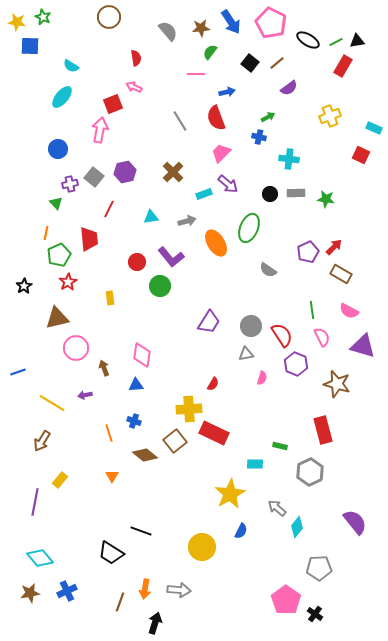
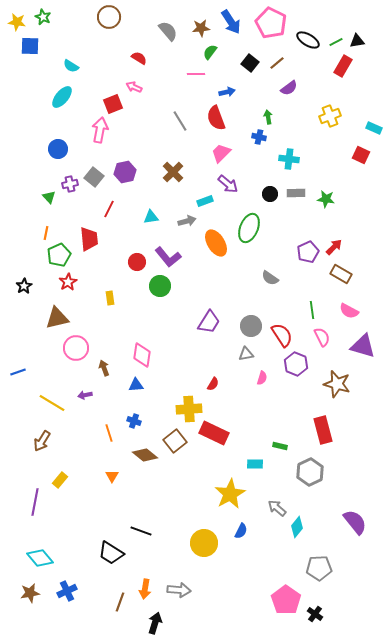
red semicircle at (136, 58): moved 3 px right; rotated 49 degrees counterclockwise
green arrow at (268, 117): rotated 72 degrees counterclockwise
cyan rectangle at (204, 194): moved 1 px right, 7 px down
green triangle at (56, 203): moved 7 px left, 6 px up
purple L-shape at (171, 257): moved 3 px left
gray semicircle at (268, 270): moved 2 px right, 8 px down
yellow circle at (202, 547): moved 2 px right, 4 px up
